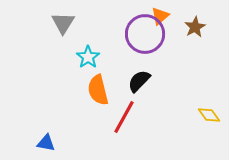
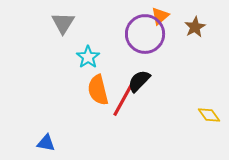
red line: moved 1 px left, 17 px up
